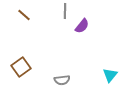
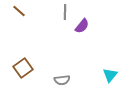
gray line: moved 1 px down
brown line: moved 5 px left, 4 px up
brown square: moved 2 px right, 1 px down
